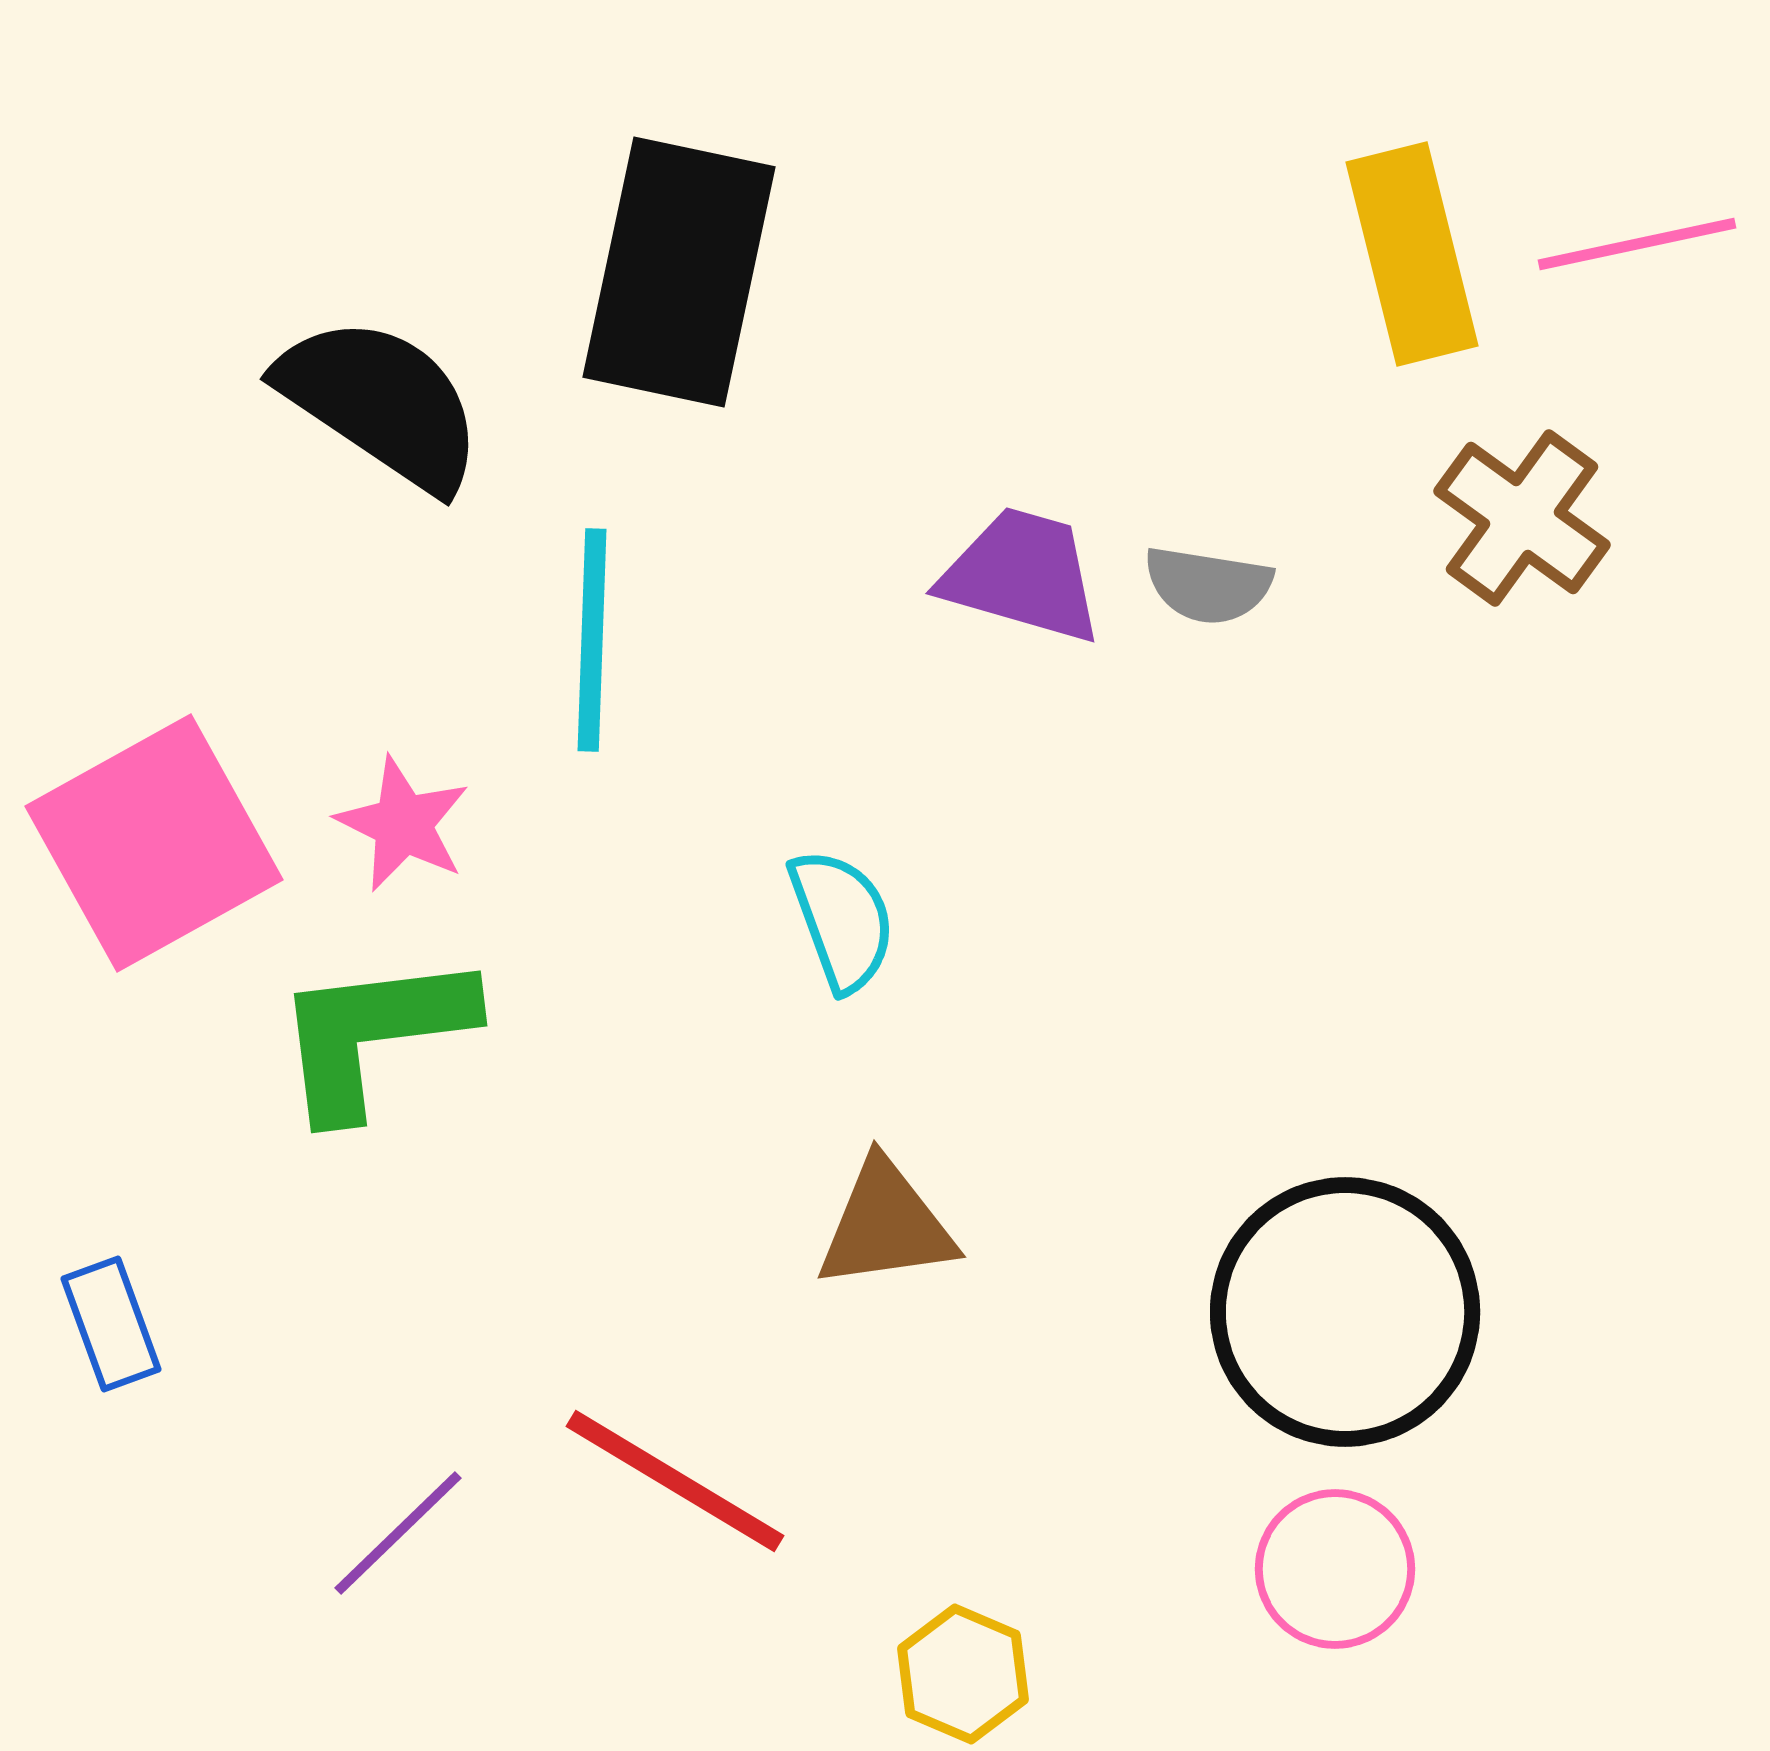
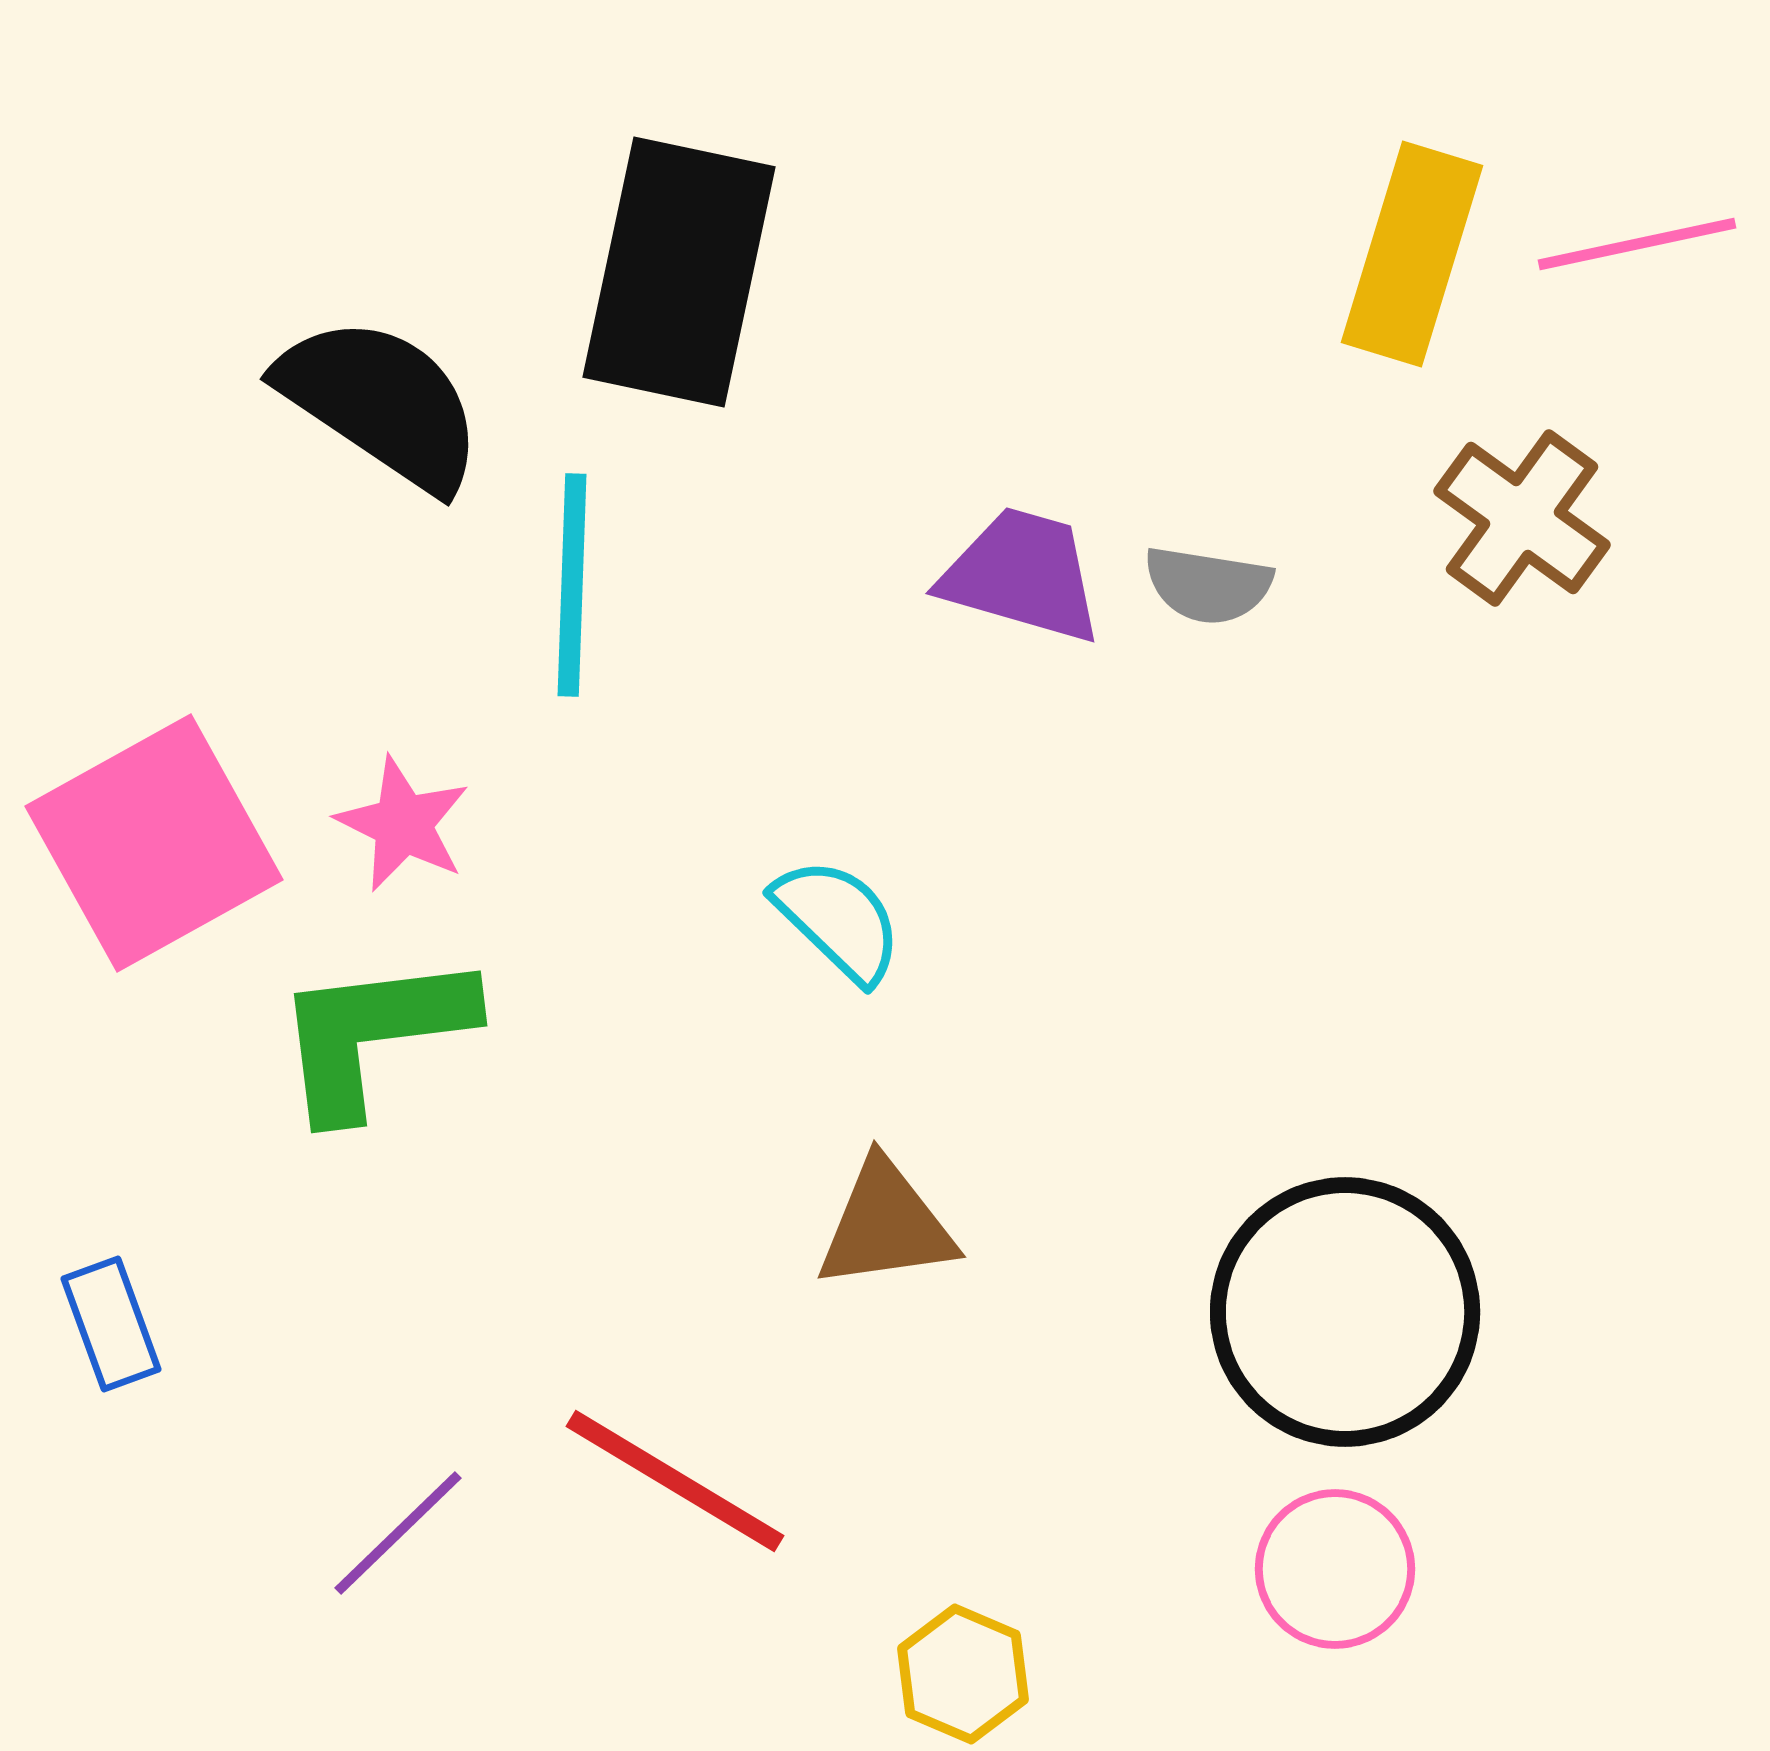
yellow rectangle: rotated 31 degrees clockwise
cyan line: moved 20 px left, 55 px up
cyan semicircle: moved 4 px left; rotated 26 degrees counterclockwise
